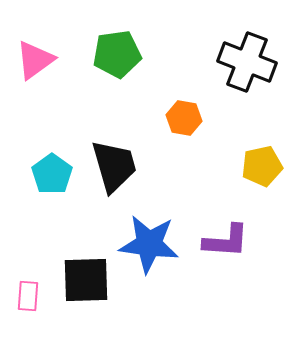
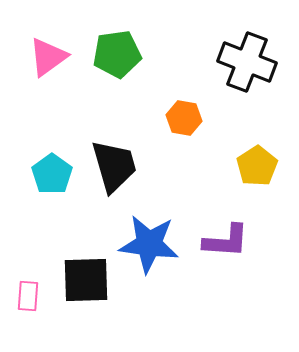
pink triangle: moved 13 px right, 3 px up
yellow pentagon: moved 5 px left; rotated 21 degrees counterclockwise
